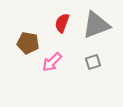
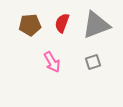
brown pentagon: moved 2 px right, 18 px up; rotated 15 degrees counterclockwise
pink arrow: rotated 75 degrees counterclockwise
